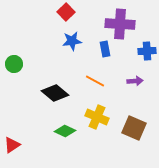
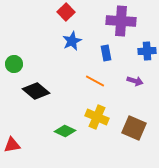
purple cross: moved 1 px right, 3 px up
blue star: rotated 18 degrees counterclockwise
blue rectangle: moved 1 px right, 4 px down
purple arrow: rotated 21 degrees clockwise
black diamond: moved 19 px left, 2 px up
red triangle: rotated 24 degrees clockwise
